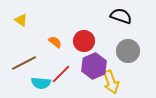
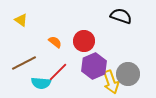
gray circle: moved 23 px down
red line: moved 3 px left, 2 px up
